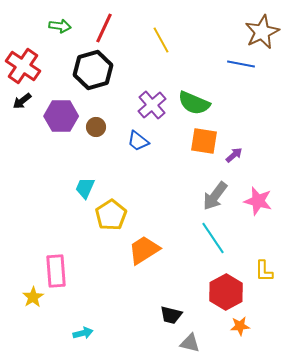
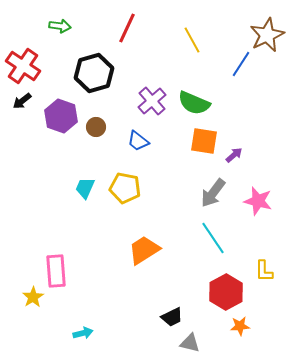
red line: moved 23 px right
brown star: moved 5 px right, 3 px down
yellow line: moved 31 px right
blue line: rotated 68 degrees counterclockwise
black hexagon: moved 1 px right, 3 px down
purple cross: moved 4 px up
purple hexagon: rotated 20 degrees clockwise
gray arrow: moved 2 px left, 3 px up
yellow pentagon: moved 14 px right, 27 px up; rotated 28 degrees counterclockwise
black trapezoid: moved 1 px right, 2 px down; rotated 40 degrees counterclockwise
